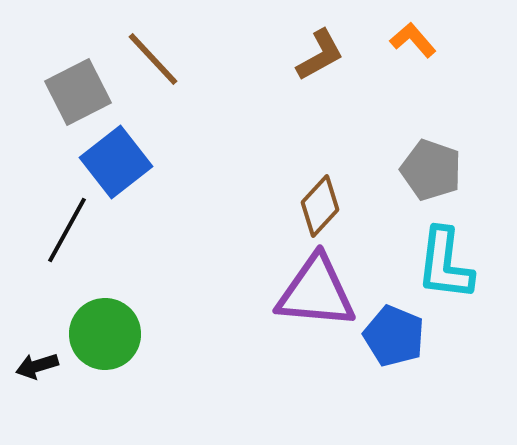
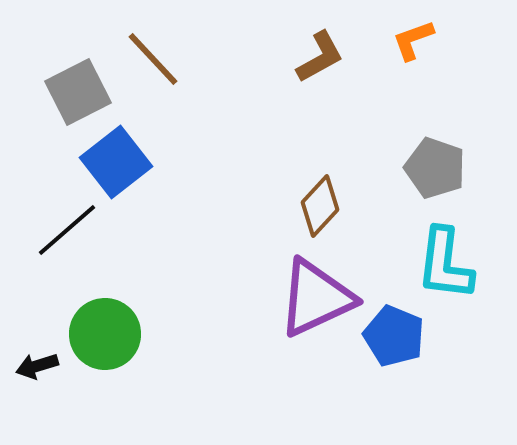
orange L-shape: rotated 69 degrees counterclockwise
brown L-shape: moved 2 px down
gray pentagon: moved 4 px right, 2 px up
black line: rotated 20 degrees clockwise
purple triangle: moved 6 px down; rotated 30 degrees counterclockwise
